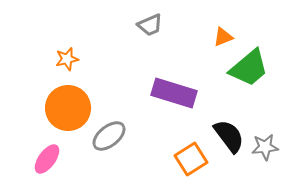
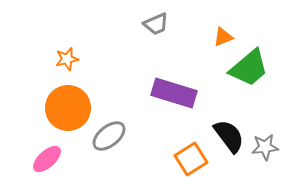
gray trapezoid: moved 6 px right, 1 px up
pink ellipse: rotated 12 degrees clockwise
